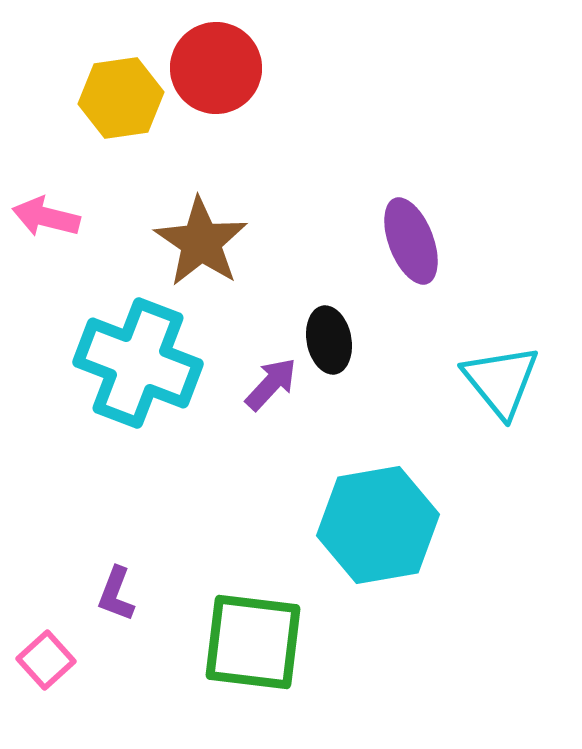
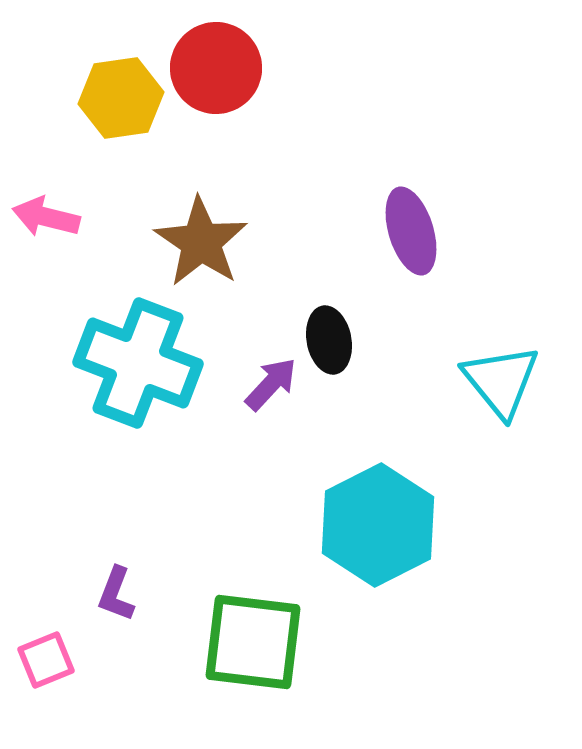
purple ellipse: moved 10 px up; rotated 4 degrees clockwise
cyan hexagon: rotated 17 degrees counterclockwise
pink square: rotated 20 degrees clockwise
